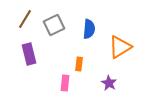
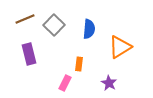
brown line: rotated 36 degrees clockwise
gray square: rotated 20 degrees counterclockwise
pink rectangle: rotated 21 degrees clockwise
